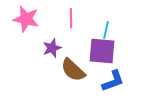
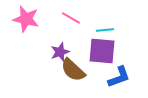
pink line: rotated 60 degrees counterclockwise
cyan line: moved 1 px left; rotated 72 degrees clockwise
purple star: moved 8 px right, 4 px down
blue L-shape: moved 6 px right, 4 px up
